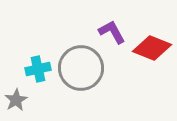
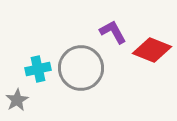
purple L-shape: moved 1 px right
red diamond: moved 2 px down
gray star: moved 1 px right
